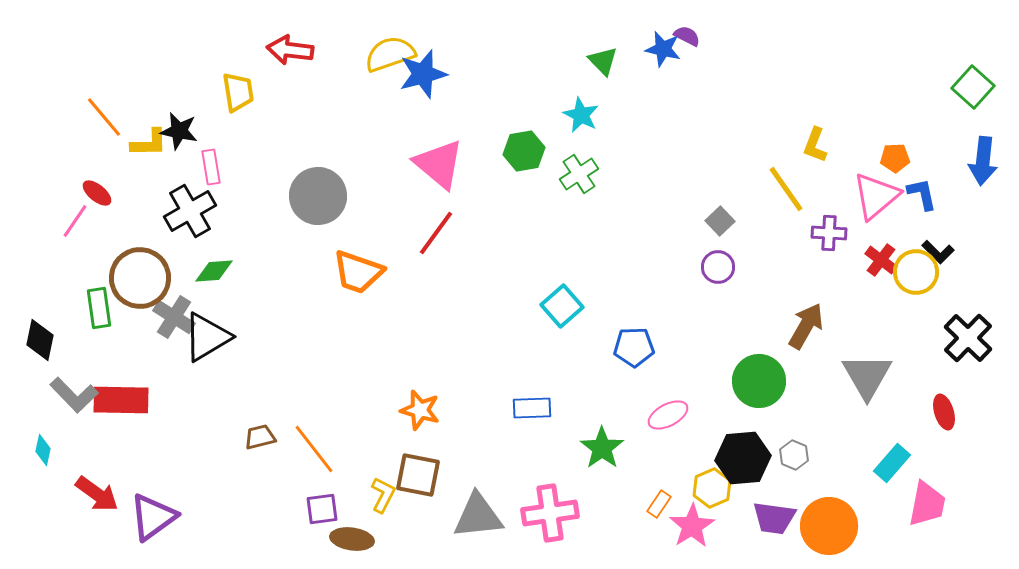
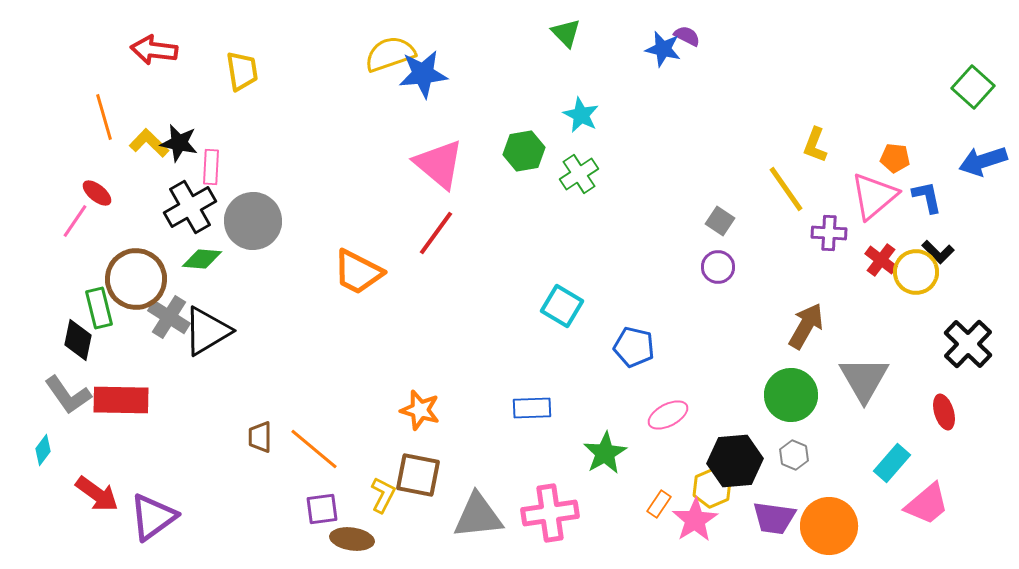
red arrow at (290, 50): moved 136 px left
green triangle at (603, 61): moved 37 px left, 28 px up
blue star at (423, 74): rotated 9 degrees clockwise
yellow trapezoid at (238, 92): moved 4 px right, 21 px up
orange line at (104, 117): rotated 24 degrees clockwise
black star at (179, 131): moved 12 px down
yellow L-shape at (149, 143): rotated 135 degrees counterclockwise
orange pentagon at (895, 158): rotated 8 degrees clockwise
blue arrow at (983, 161): rotated 66 degrees clockwise
pink rectangle at (211, 167): rotated 12 degrees clockwise
blue L-shape at (922, 194): moved 5 px right, 3 px down
gray circle at (318, 196): moved 65 px left, 25 px down
pink triangle at (876, 196): moved 2 px left
black cross at (190, 211): moved 4 px up
gray square at (720, 221): rotated 12 degrees counterclockwise
green diamond at (214, 271): moved 12 px left, 12 px up; rotated 9 degrees clockwise
orange trapezoid at (358, 272): rotated 8 degrees clockwise
brown circle at (140, 278): moved 4 px left, 1 px down
cyan square at (562, 306): rotated 18 degrees counterclockwise
green rectangle at (99, 308): rotated 6 degrees counterclockwise
gray cross at (174, 317): moved 5 px left
black triangle at (207, 337): moved 6 px up
black cross at (968, 338): moved 6 px down
black diamond at (40, 340): moved 38 px right
blue pentagon at (634, 347): rotated 15 degrees clockwise
gray triangle at (867, 376): moved 3 px left, 3 px down
green circle at (759, 381): moved 32 px right, 14 px down
gray L-shape at (74, 395): moved 6 px left; rotated 9 degrees clockwise
brown trapezoid at (260, 437): rotated 76 degrees counterclockwise
green star at (602, 448): moved 3 px right, 5 px down; rotated 6 degrees clockwise
orange line at (314, 449): rotated 12 degrees counterclockwise
cyan diamond at (43, 450): rotated 24 degrees clockwise
black hexagon at (743, 458): moved 8 px left, 3 px down
pink trapezoid at (927, 504): rotated 39 degrees clockwise
pink star at (692, 526): moved 3 px right, 6 px up
